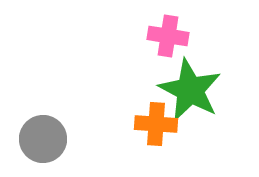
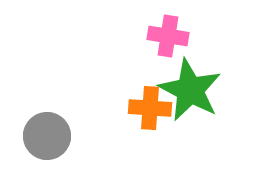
orange cross: moved 6 px left, 16 px up
gray circle: moved 4 px right, 3 px up
